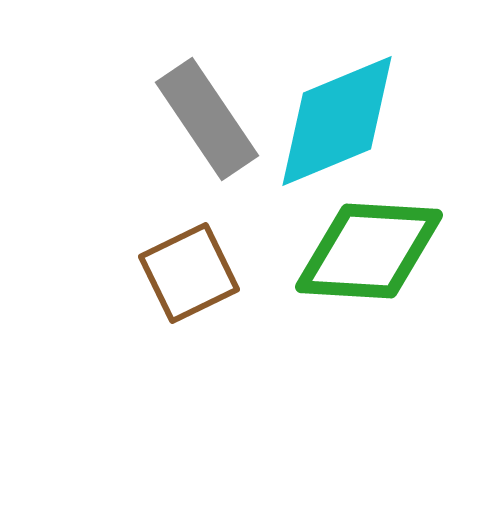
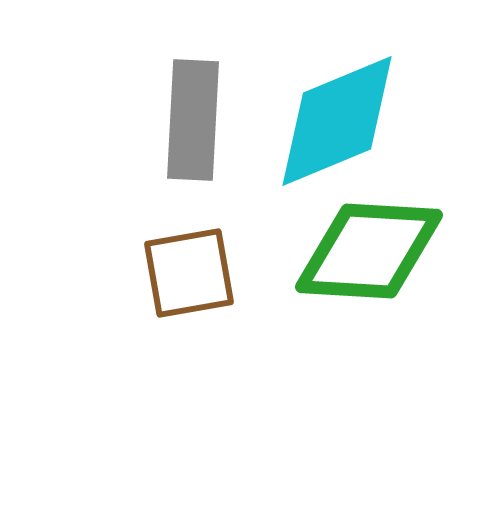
gray rectangle: moved 14 px left, 1 px down; rotated 37 degrees clockwise
brown square: rotated 16 degrees clockwise
